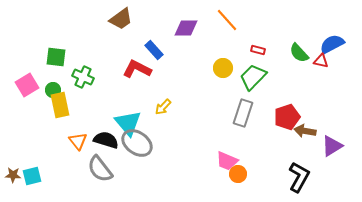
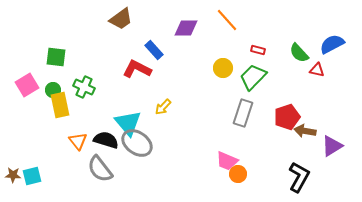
red triangle: moved 4 px left, 9 px down
green cross: moved 1 px right, 10 px down
